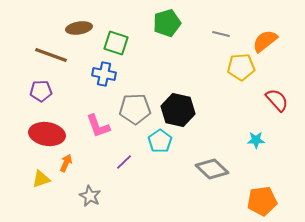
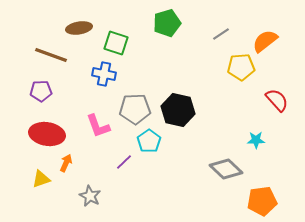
gray line: rotated 48 degrees counterclockwise
cyan pentagon: moved 11 px left
gray diamond: moved 14 px right
